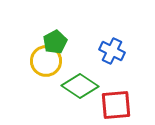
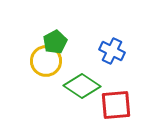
green diamond: moved 2 px right
